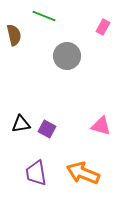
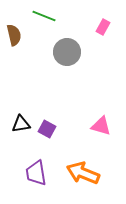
gray circle: moved 4 px up
